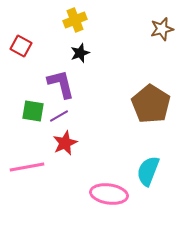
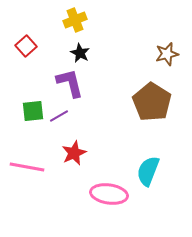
brown star: moved 5 px right, 25 px down
red square: moved 5 px right; rotated 20 degrees clockwise
black star: rotated 24 degrees counterclockwise
purple L-shape: moved 9 px right, 1 px up
brown pentagon: moved 1 px right, 2 px up
green square: rotated 15 degrees counterclockwise
red star: moved 9 px right, 10 px down
pink line: rotated 20 degrees clockwise
